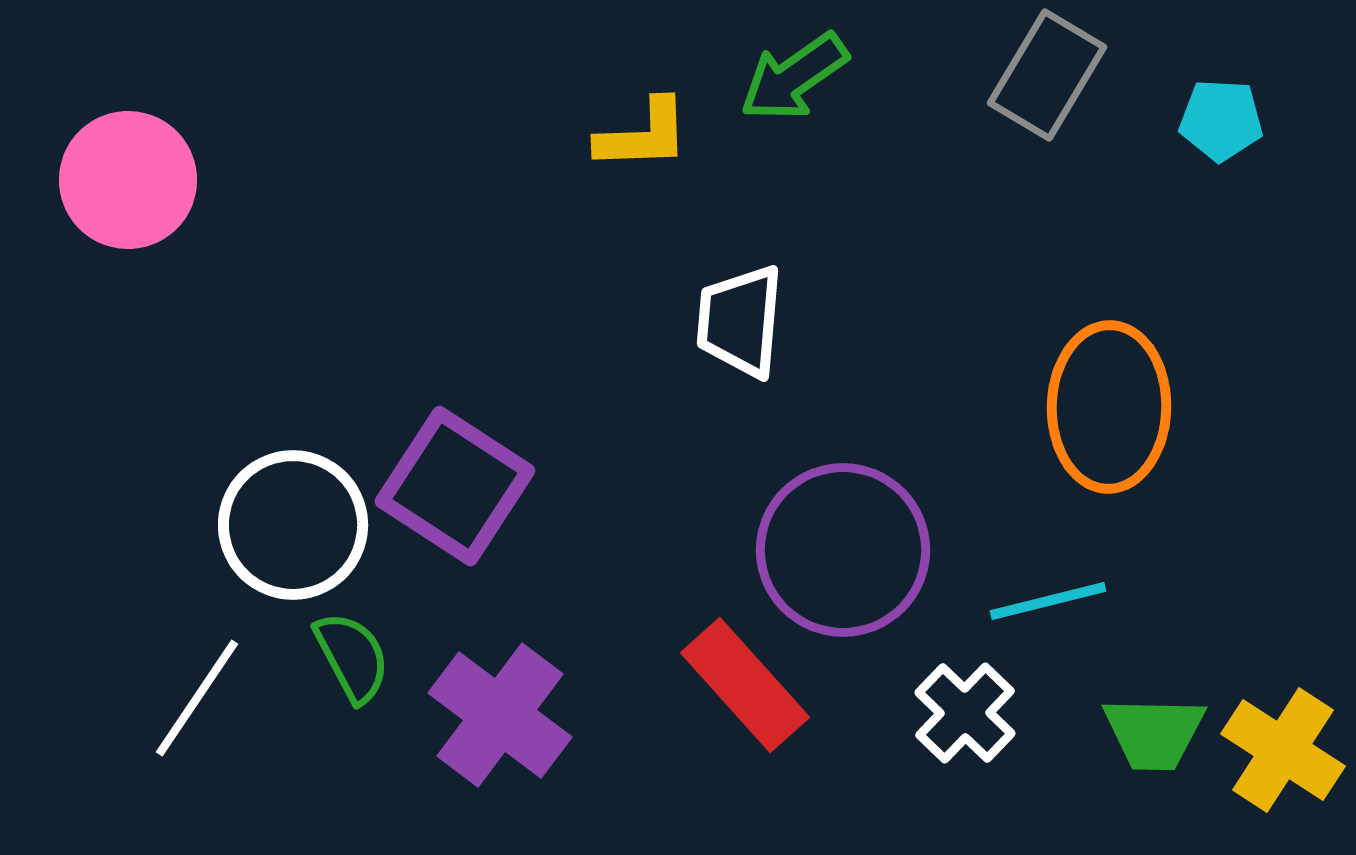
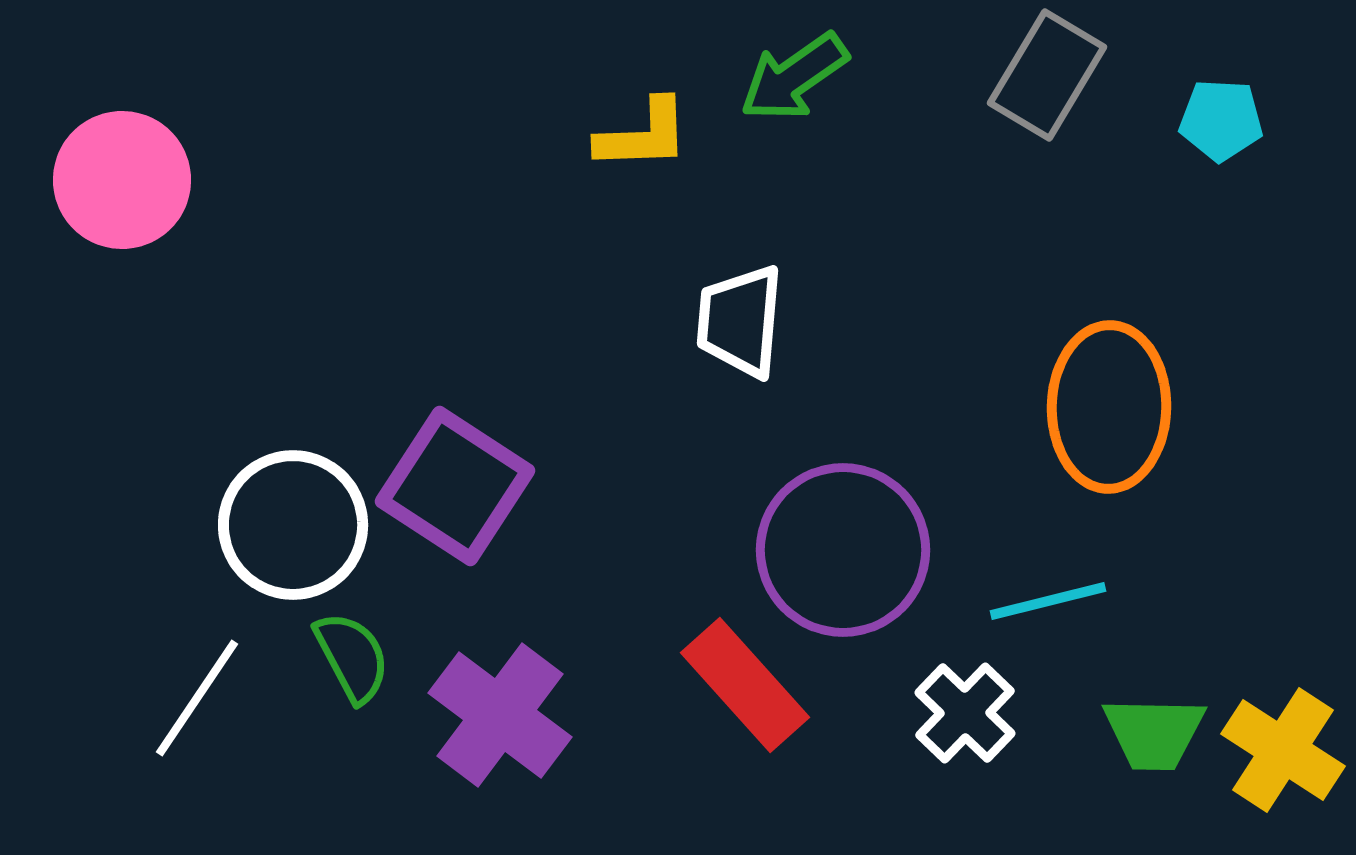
pink circle: moved 6 px left
